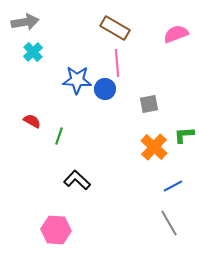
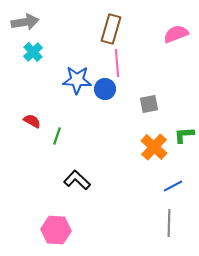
brown rectangle: moved 4 px left, 1 px down; rotated 76 degrees clockwise
green line: moved 2 px left
gray line: rotated 32 degrees clockwise
